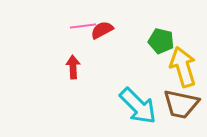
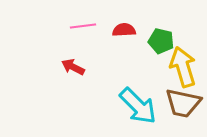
red semicircle: moved 22 px right; rotated 25 degrees clockwise
red arrow: rotated 60 degrees counterclockwise
brown trapezoid: moved 2 px right, 1 px up
